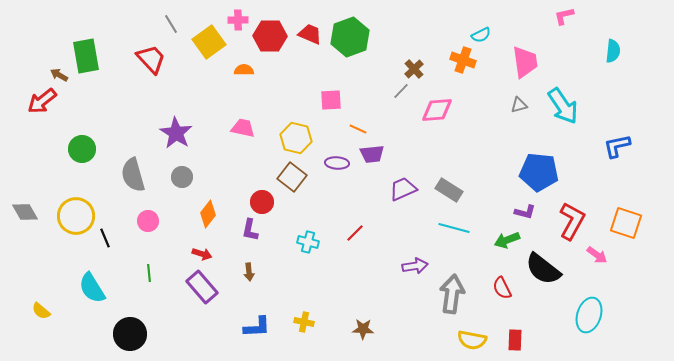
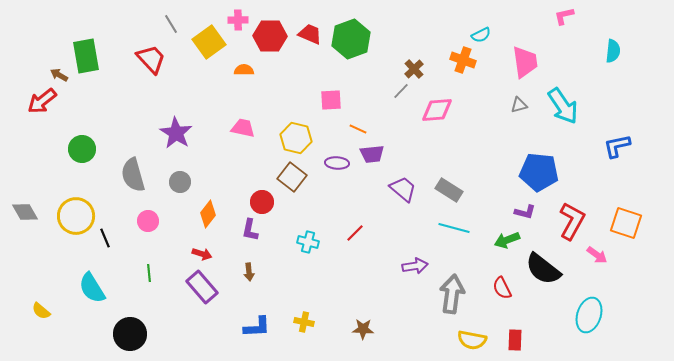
green hexagon at (350, 37): moved 1 px right, 2 px down
gray circle at (182, 177): moved 2 px left, 5 px down
purple trapezoid at (403, 189): rotated 64 degrees clockwise
